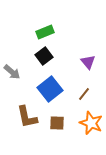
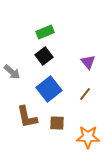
blue square: moved 1 px left
brown line: moved 1 px right
orange star: moved 3 px left, 14 px down; rotated 20 degrees counterclockwise
